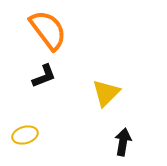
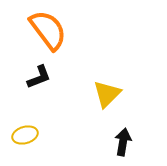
black L-shape: moved 5 px left, 1 px down
yellow triangle: moved 1 px right, 1 px down
